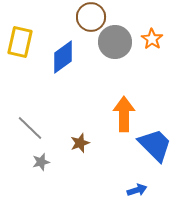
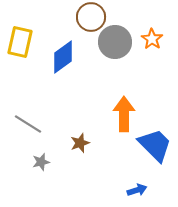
gray line: moved 2 px left, 4 px up; rotated 12 degrees counterclockwise
